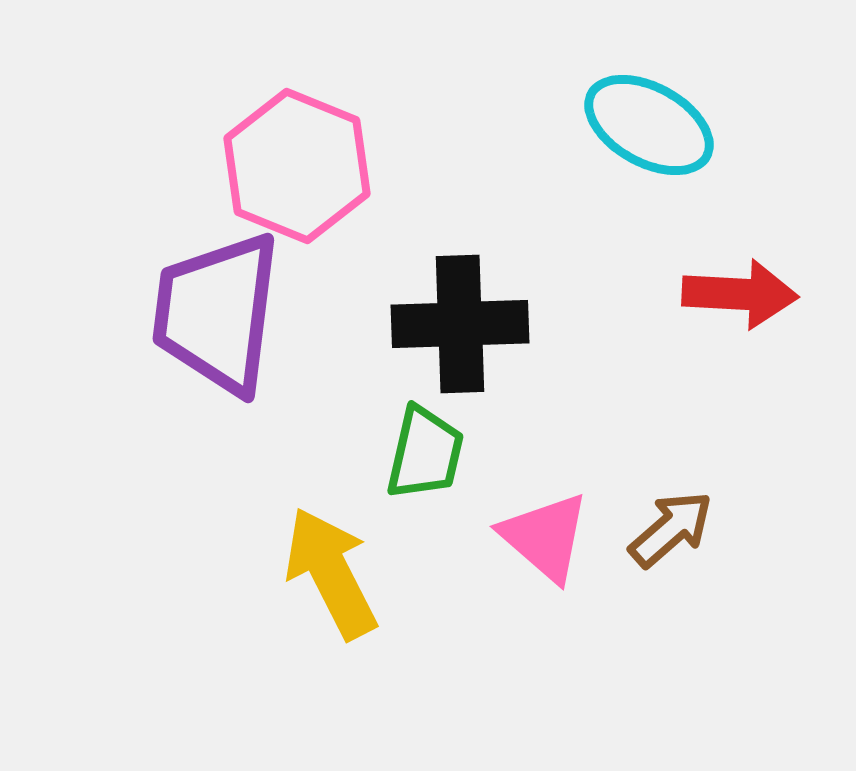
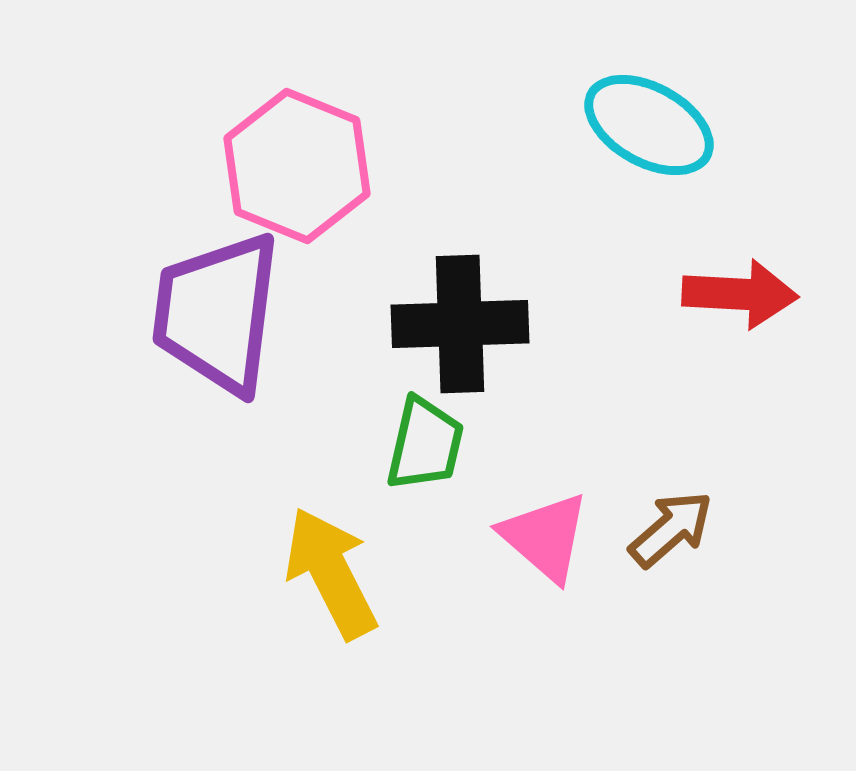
green trapezoid: moved 9 px up
